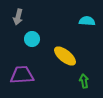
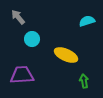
gray arrow: rotated 126 degrees clockwise
cyan semicircle: rotated 21 degrees counterclockwise
yellow ellipse: moved 1 px right, 1 px up; rotated 15 degrees counterclockwise
